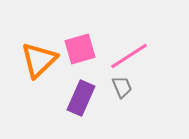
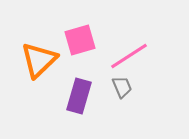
pink square: moved 9 px up
purple rectangle: moved 2 px left, 2 px up; rotated 8 degrees counterclockwise
